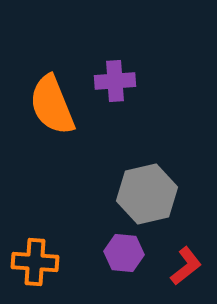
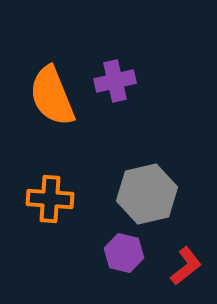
purple cross: rotated 9 degrees counterclockwise
orange semicircle: moved 9 px up
purple hexagon: rotated 9 degrees clockwise
orange cross: moved 15 px right, 63 px up
